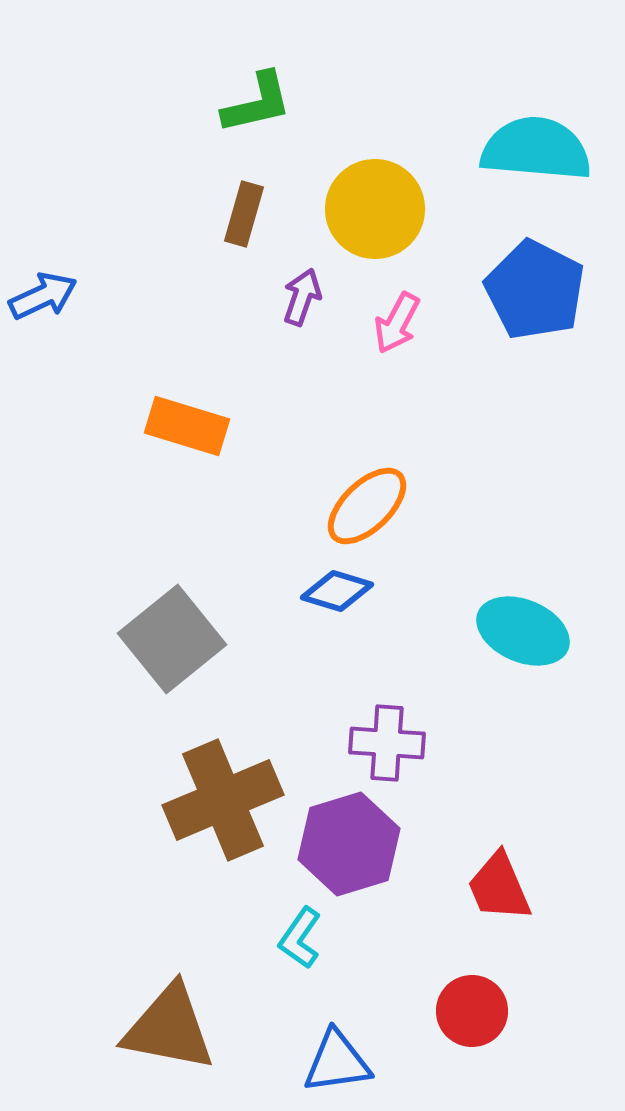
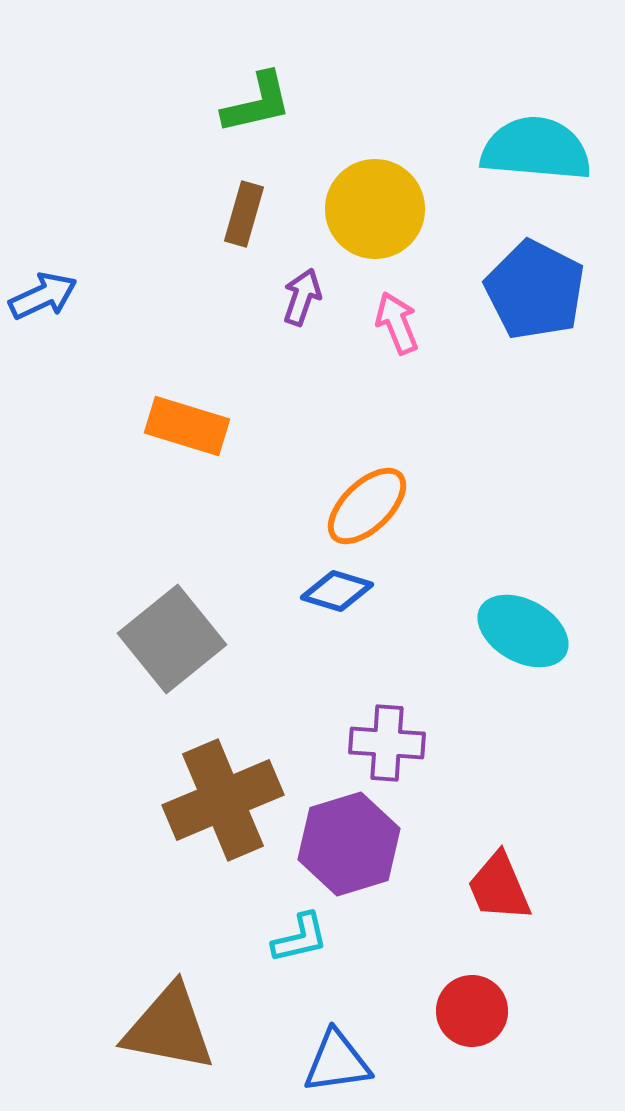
pink arrow: rotated 130 degrees clockwise
cyan ellipse: rotated 6 degrees clockwise
cyan L-shape: rotated 138 degrees counterclockwise
